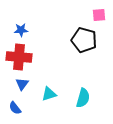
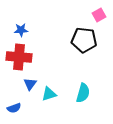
pink square: rotated 24 degrees counterclockwise
black pentagon: rotated 10 degrees counterclockwise
blue triangle: moved 8 px right
cyan semicircle: moved 5 px up
blue semicircle: moved 1 px left; rotated 72 degrees counterclockwise
